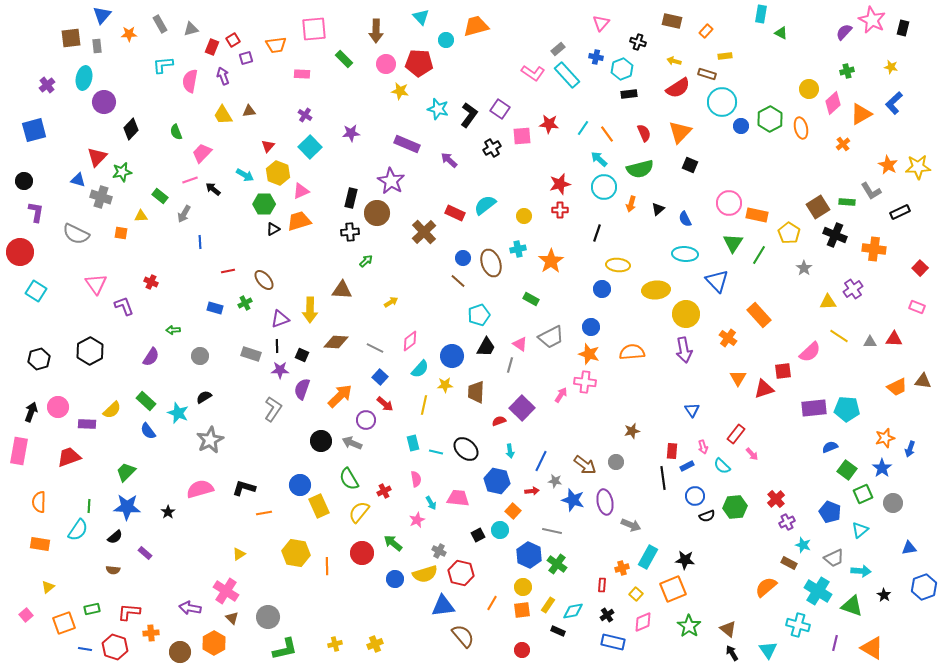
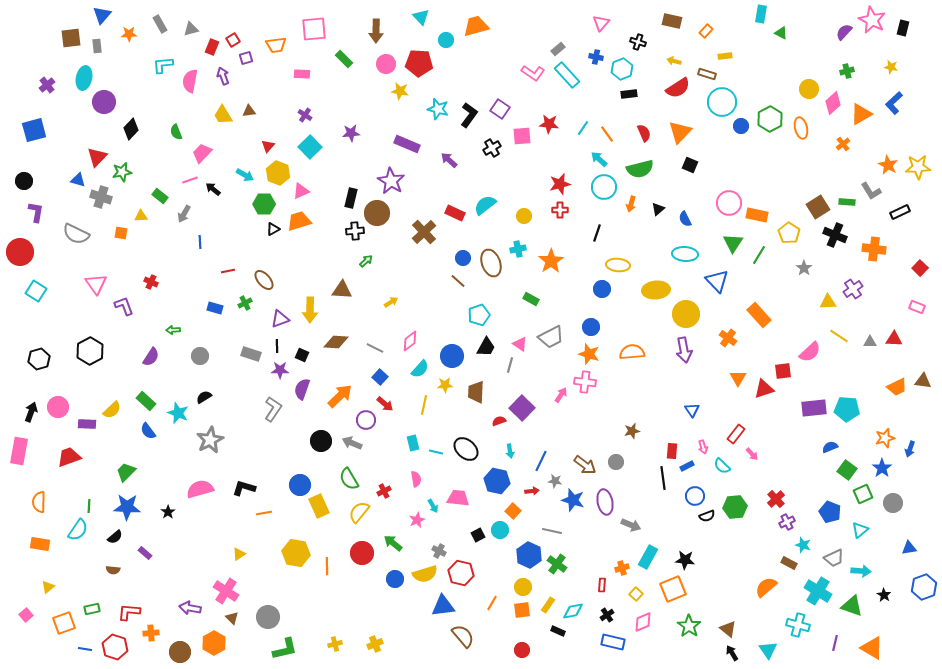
black cross at (350, 232): moved 5 px right, 1 px up
cyan arrow at (431, 503): moved 2 px right, 3 px down
